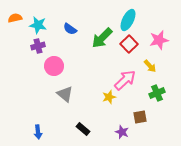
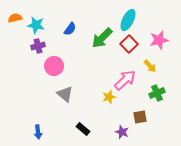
cyan star: moved 2 px left
blue semicircle: rotated 88 degrees counterclockwise
